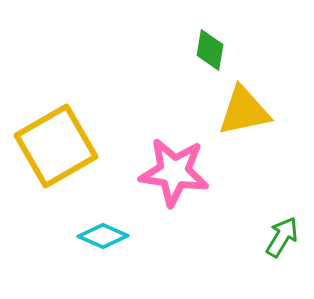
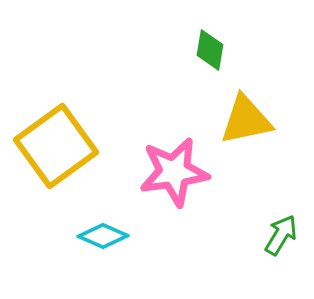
yellow triangle: moved 2 px right, 9 px down
yellow square: rotated 6 degrees counterclockwise
pink star: rotated 16 degrees counterclockwise
green arrow: moved 1 px left, 2 px up
